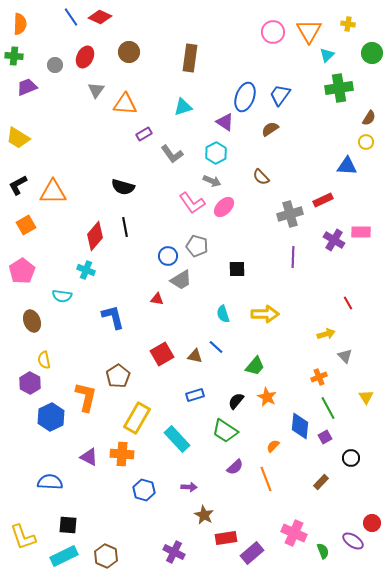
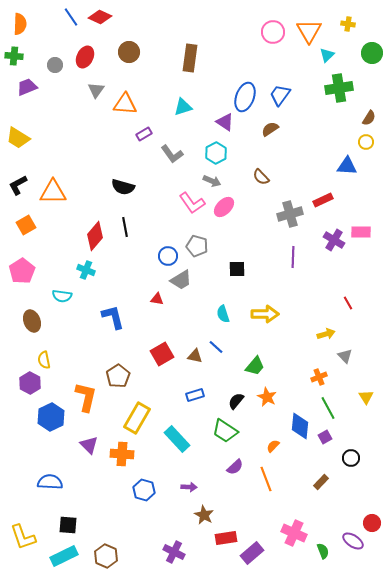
purple triangle at (89, 457): moved 12 px up; rotated 18 degrees clockwise
